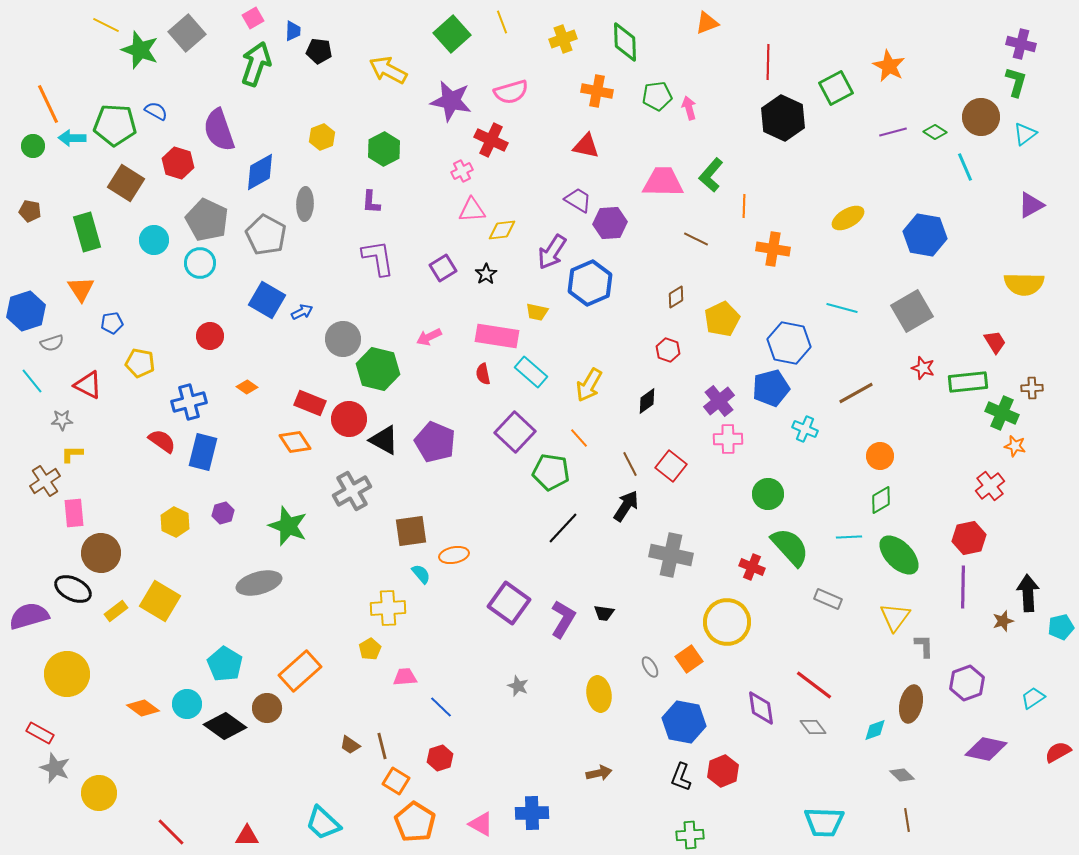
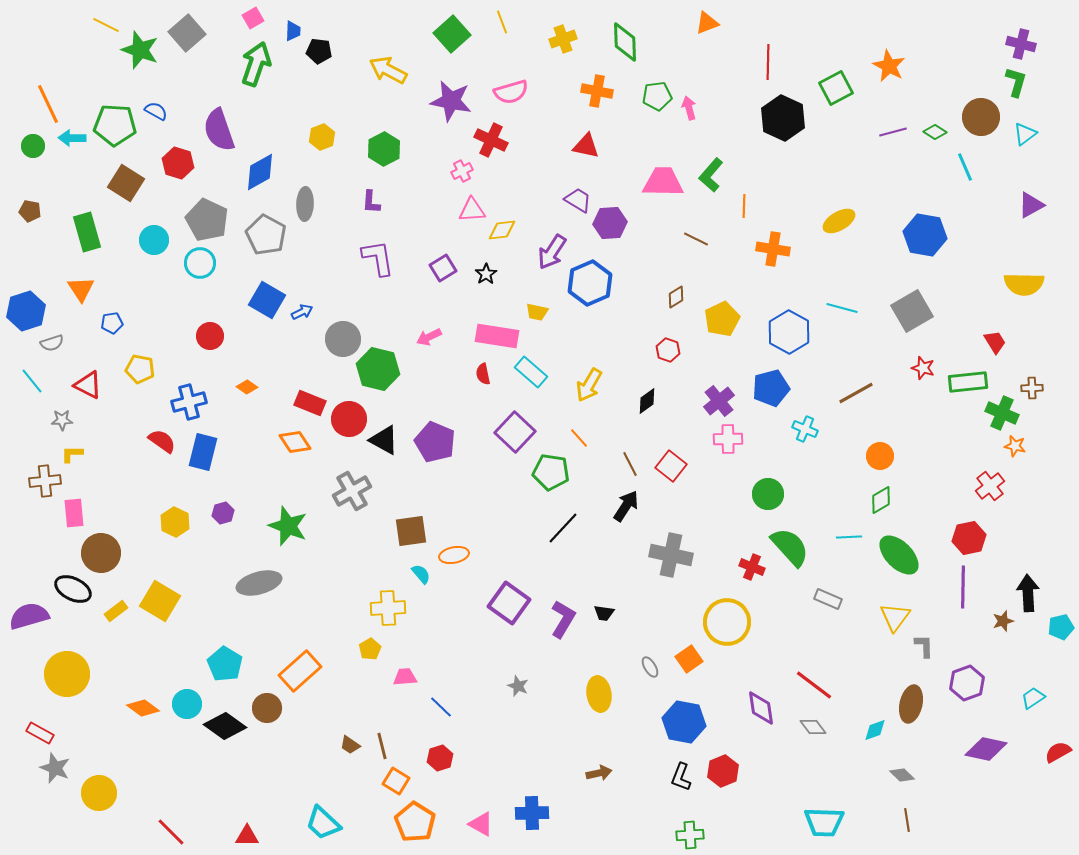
yellow ellipse at (848, 218): moved 9 px left, 3 px down
blue hexagon at (789, 343): moved 11 px up; rotated 18 degrees clockwise
yellow pentagon at (140, 363): moved 6 px down
brown cross at (45, 481): rotated 28 degrees clockwise
